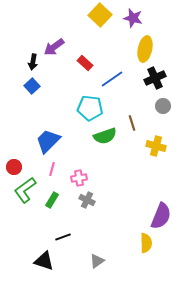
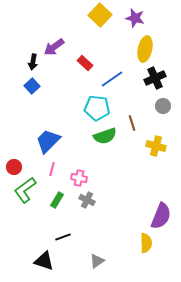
purple star: moved 2 px right
cyan pentagon: moved 7 px right
pink cross: rotated 21 degrees clockwise
green rectangle: moved 5 px right
